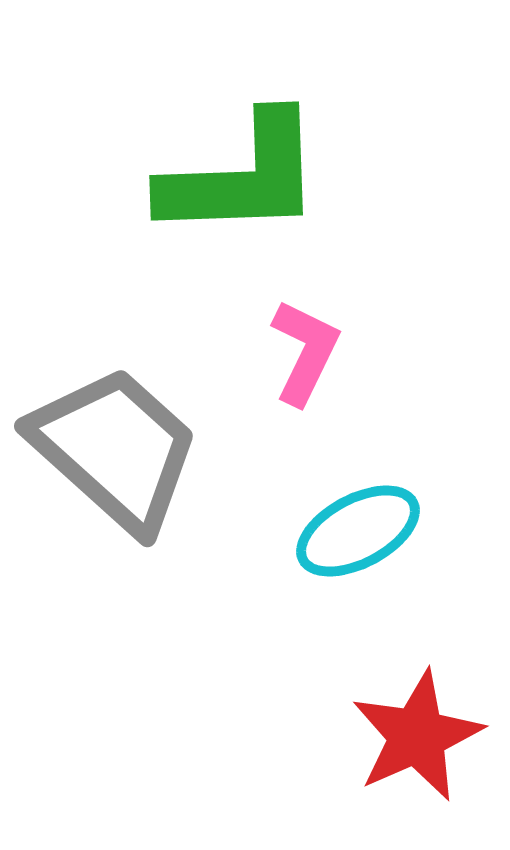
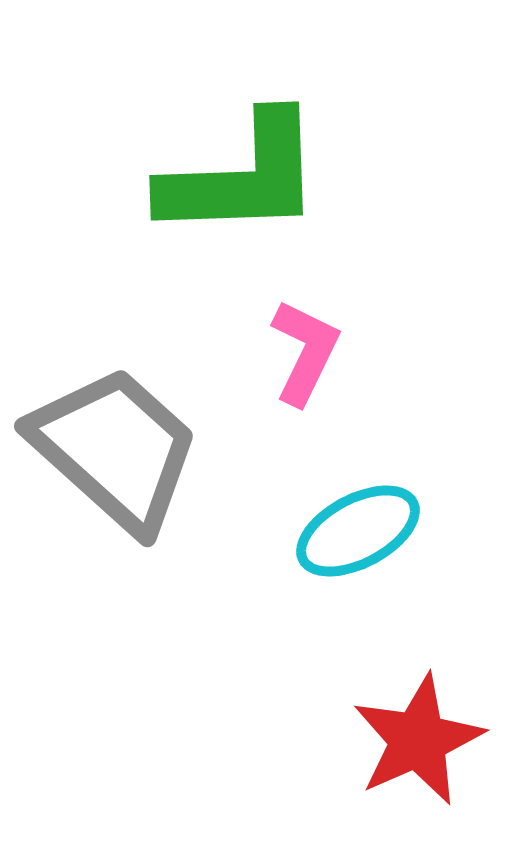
red star: moved 1 px right, 4 px down
